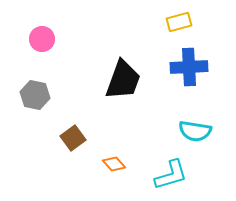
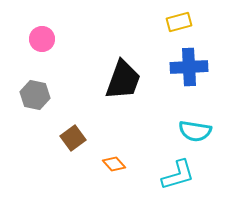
cyan L-shape: moved 7 px right
